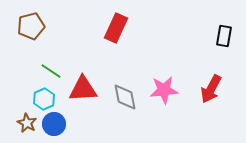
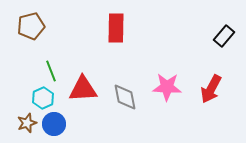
red rectangle: rotated 24 degrees counterclockwise
black rectangle: rotated 30 degrees clockwise
green line: rotated 35 degrees clockwise
pink star: moved 3 px right, 3 px up; rotated 8 degrees clockwise
cyan hexagon: moved 1 px left, 1 px up
brown star: rotated 24 degrees clockwise
